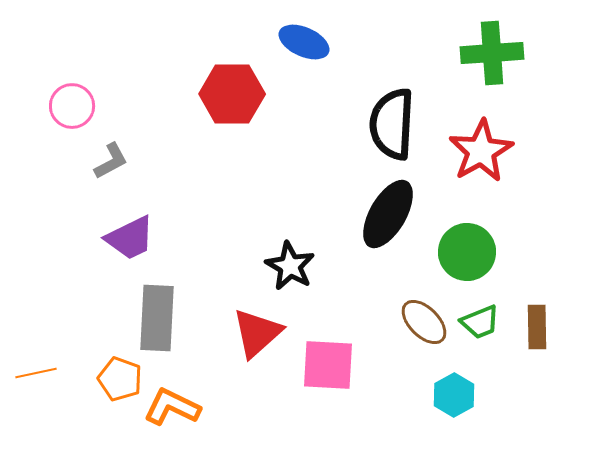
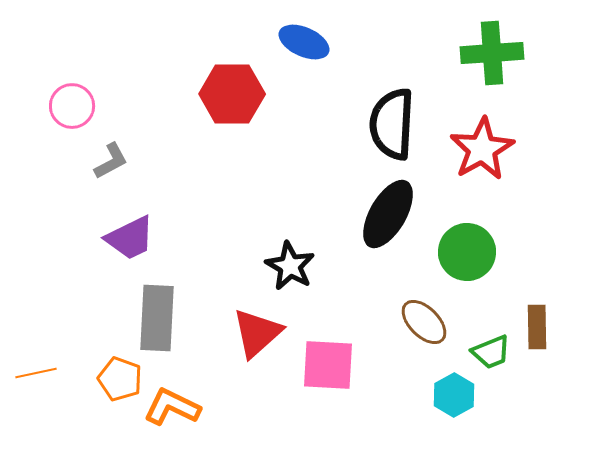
red star: moved 1 px right, 2 px up
green trapezoid: moved 11 px right, 30 px down
